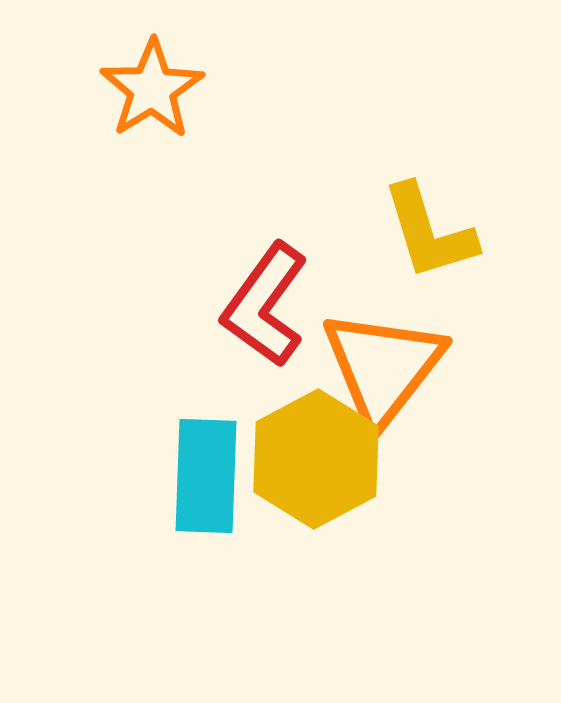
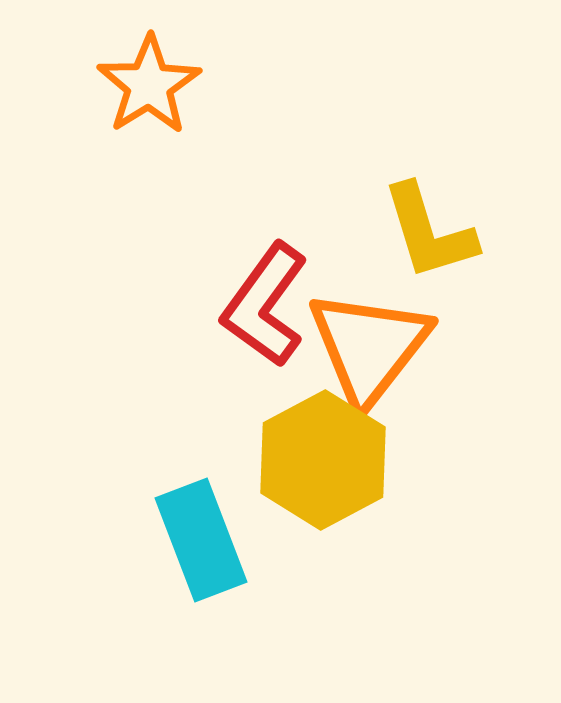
orange star: moved 3 px left, 4 px up
orange triangle: moved 14 px left, 20 px up
yellow hexagon: moved 7 px right, 1 px down
cyan rectangle: moved 5 px left, 64 px down; rotated 23 degrees counterclockwise
